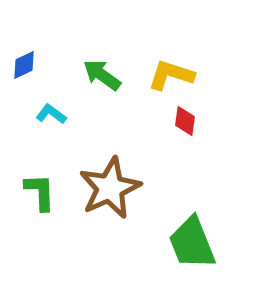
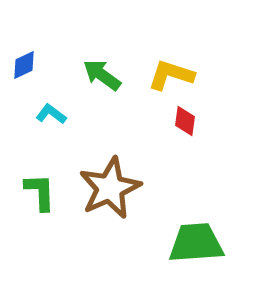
green trapezoid: moved 4 px right; rotated 108 degrees clockwise
